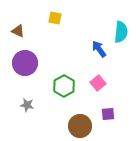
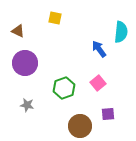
green hexagon: moved 2 px down; rotated 10 degrees clockwise
